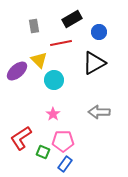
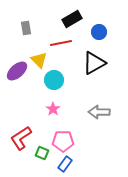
gray rectangle: moved 8 px left, 2 px down
pink star: moved 5 px up
green square: moved 1 px left, 1 px down
